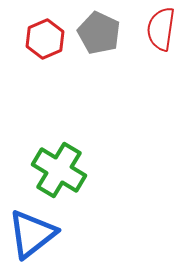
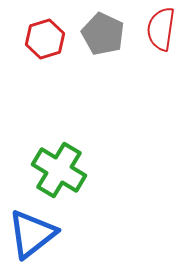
gray pentagon: moved 4 px right, 1 px down
red hexagon: rotated 6 degrees clockwise
